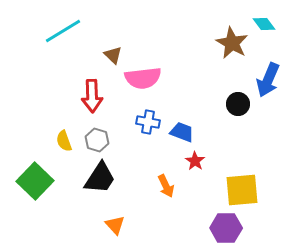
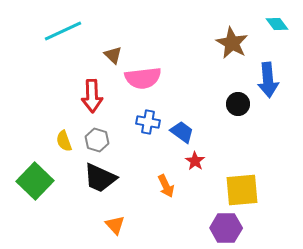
cyan diamond: moved 13 px right
cyan line: rotated 6 degrees clockwise
blue arrow: rotated 28 degrees counterclockwise
blue trapezoid: rotated 15 degrees clockwise
black trapezoid: rotated 81 degrees clockwise
